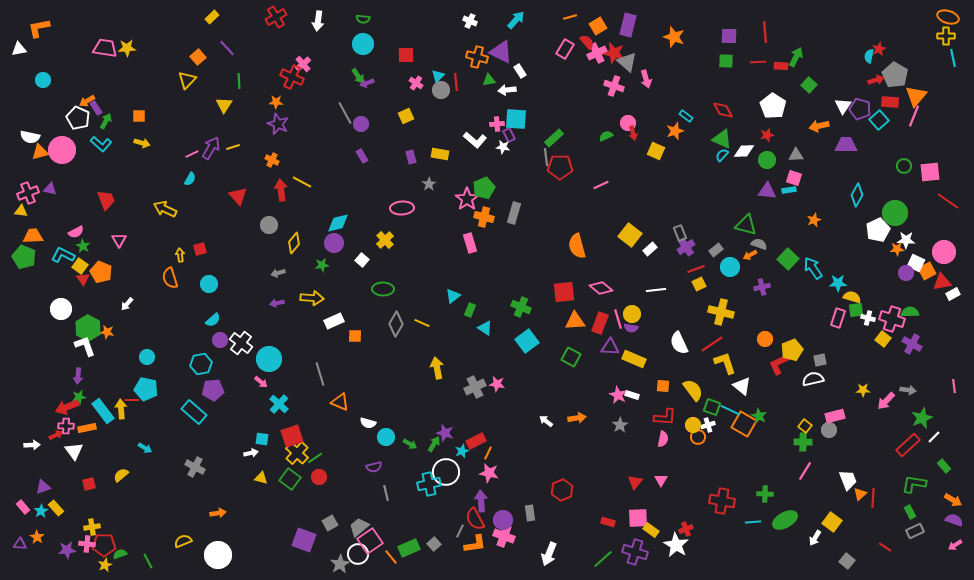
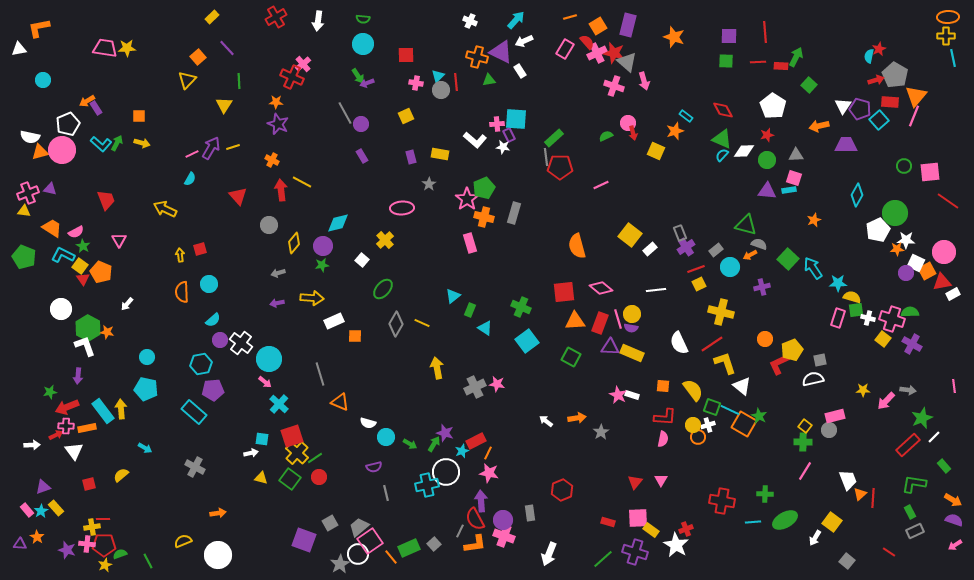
orange ellipse at (948, 17): rotated 20 degrees counterclockwise
pink arrow at (646, 79): moved 2 px left, 2 px down
pink cross at (416, 83): rotated 24 degrees counterclockwise
white arrow at (507, 90): moved 17 px right, 49 px up; rotated 18 degrees counterclockwise
white pentagon at (78, 118): moved 10 px left, 6 px down; rotated 25 degrees clockwise
green arrow at (106, 121): moved 11 px right, 22 px down
yellow triangle at (21, 211): moved 3 px right
orange trapezoid at (33, 236): moved 19 px right, 8 px up; rotated 35 degrees clockwise
purple circle at (334, 243): moved 11 px left, 3 px down
orange semicircle at (170, 278): moved 12 px right, 14 px down; rotated 15 degrees clockwise
green ellipse at (383, 289): rotated 50 degrees counterclockwise
yellow rectangle at (634, 359): moved 2 px left, 6 px up
pink arrow at (261, 382): moved 4 px right
green star at (79, 397): moved 29 px left, 5 px up
red line at (132, 400): moved 29 px left, 119 px down
gray star at (620, 425): moved 19 px left, 7 px down
cyan cross at (429, 484): moved 2 px left, 1 px down
pink rectangle at (23, 507): moved 4 px right, 3 px down
red line at (885, 547): moved 4 px right, 5 px down
purple star at (67, 550): rotated 24 degrees clockwise
